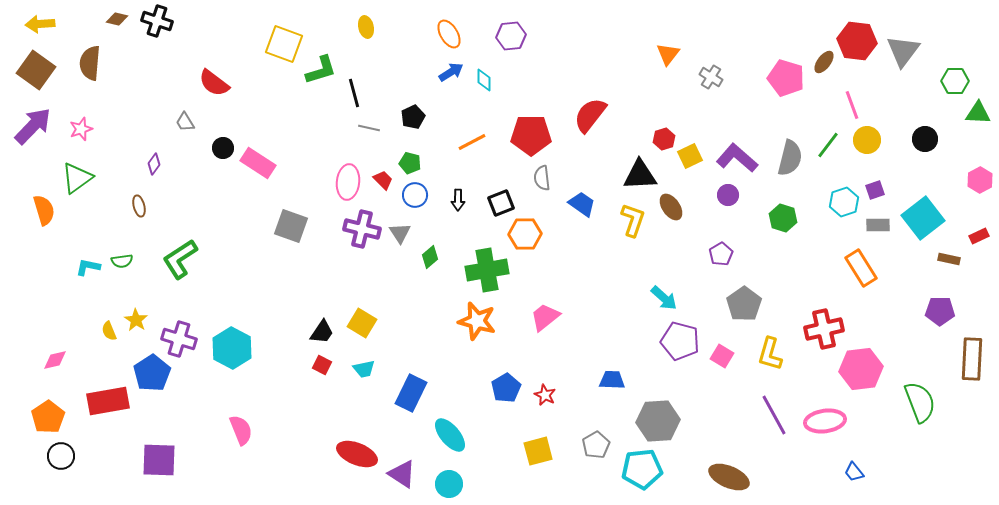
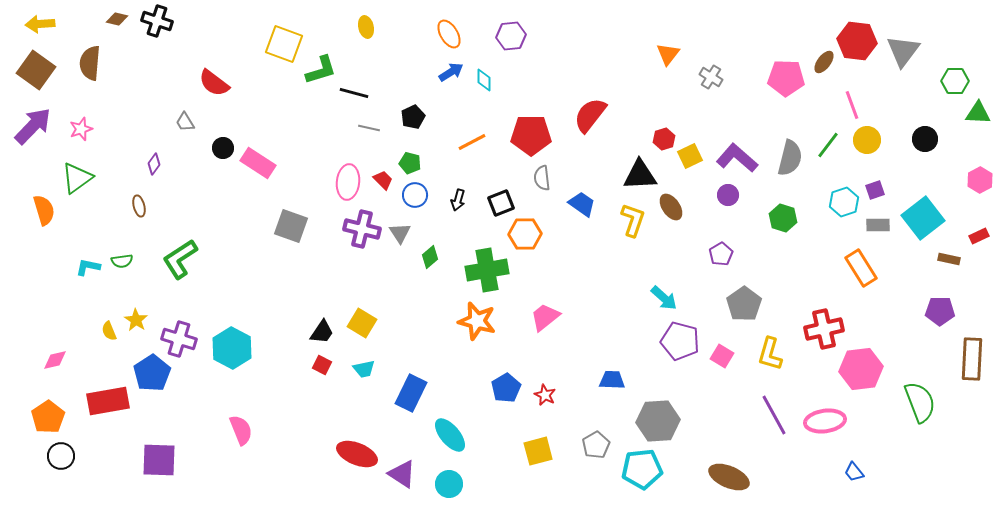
pink pentagon at (786, 78): rotated 15 degrees counterclockwise
black line at (354, 93): rotated 60 degrees counterclockwise
black arrow at (458, 200): rotated 15 degrees clockwise
